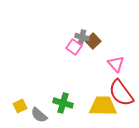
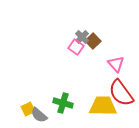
gray cross: rotated 32 degrees clockwise
pink square: moved 2 px right
yellow square: moved 8 px right, 3 px down
